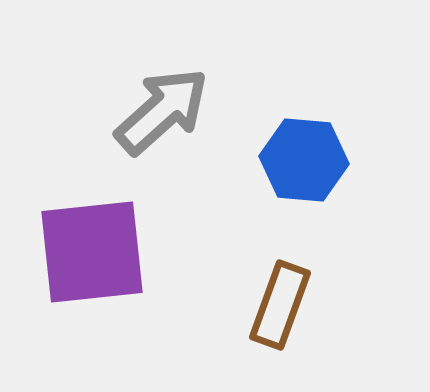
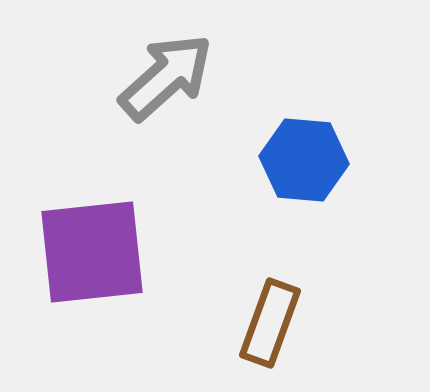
gray arrow: moved 4 px right, 34 px up
brown rectangle: moved 10 px left, 18 px down
